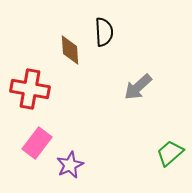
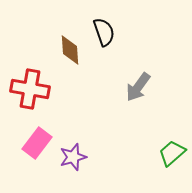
black semicircle: rotated 16 degrees counterclockwise
gray arrow: rotated 12 degrees counterclockwise
green trapezoid: moved 2 px right
purple star: moved 3 px right, 8 px up; rotated 8 degrees clockwise
